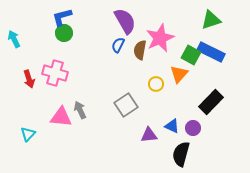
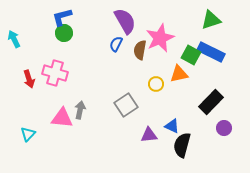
blue semicircle: moved 2 px left, 1 px up
orange triangle: rotated 36 degrees clockwise
gray arrow: rotated 36 degrees clockwise
pink triangle: moved 1 px right, 1 px down
purple circle: moved 31 px right
black semicircle: moved 1 px right, 9 px up
